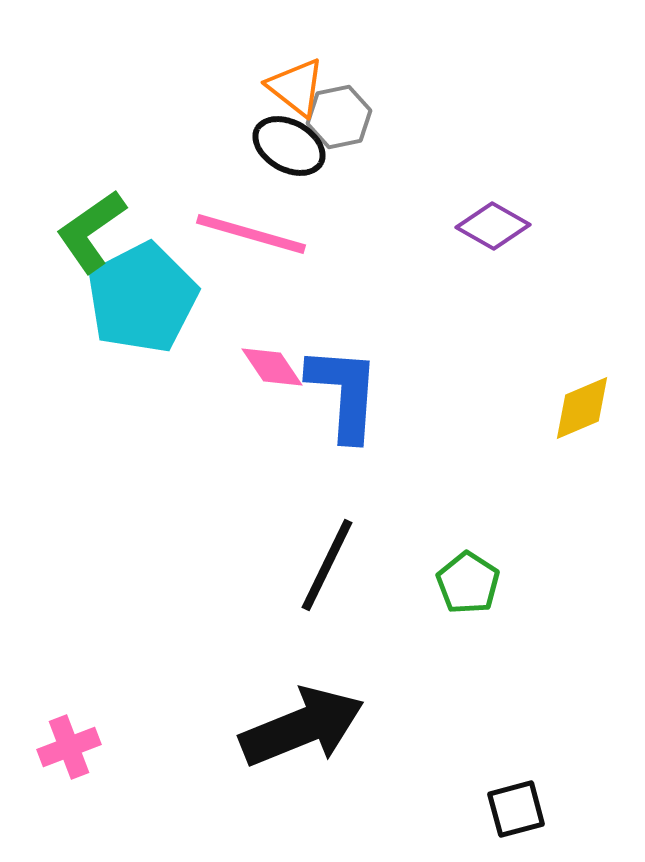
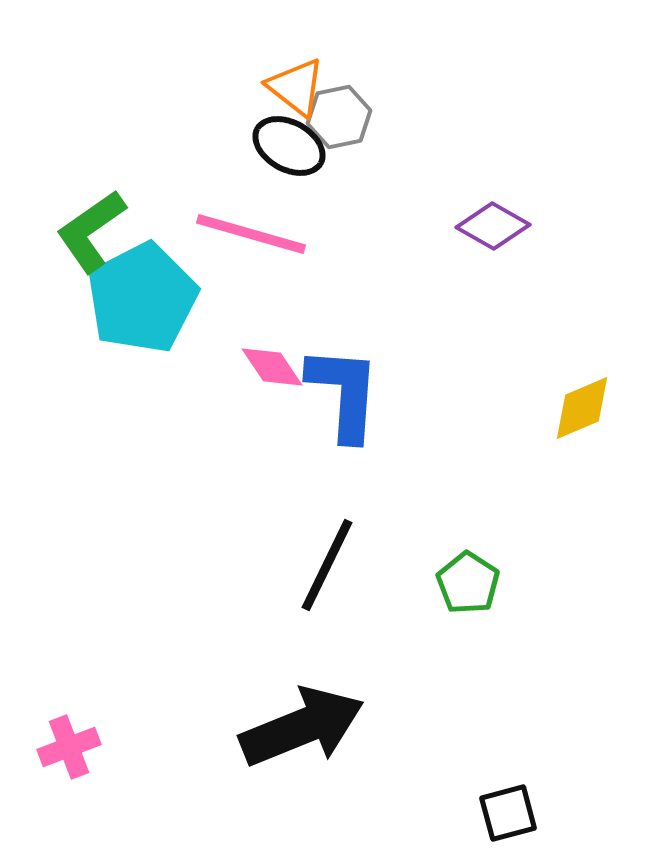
black square: moved 8 px left, 4 px down
